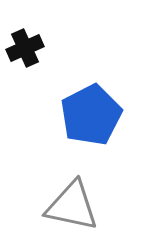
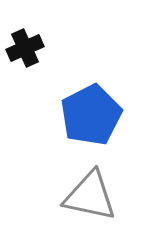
gray triangle: moved 18 px right, 10 px up
